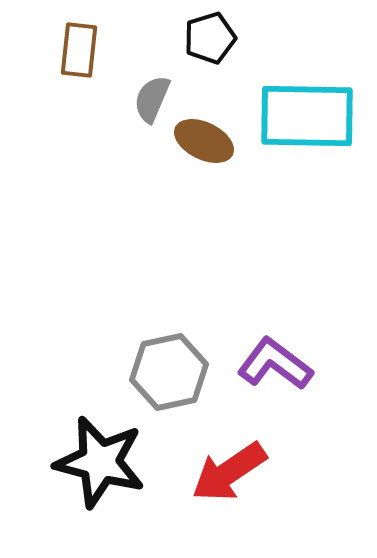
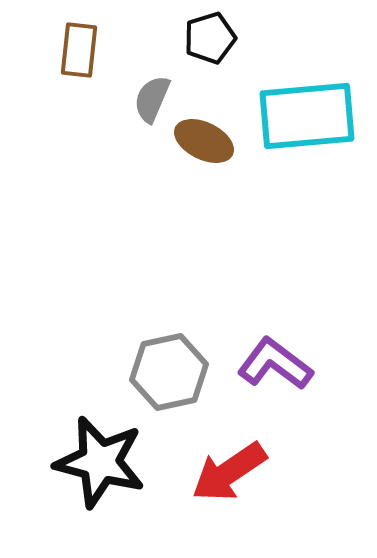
cyan rectangle: rotated 6 degrees counterclockwise
